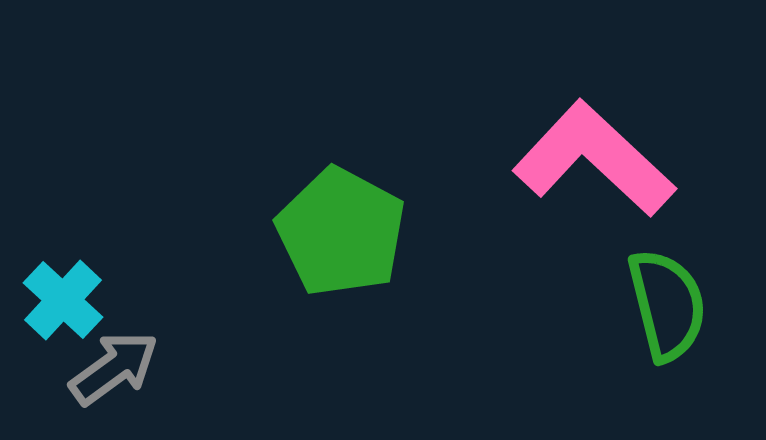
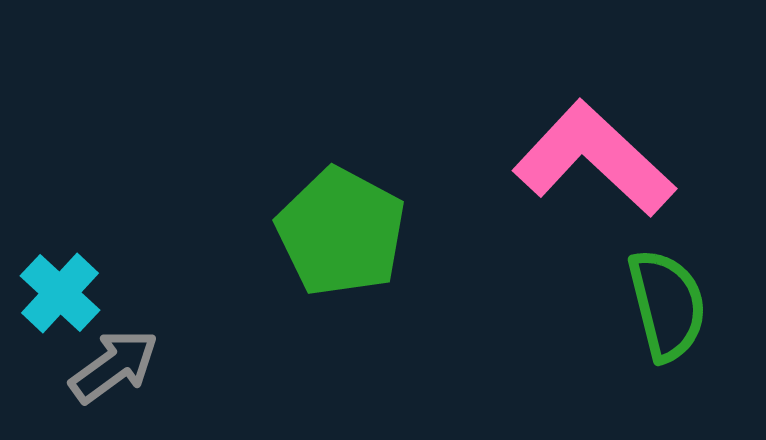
cyan cross: moved 3 px left, 7 px up
gray arrow: moved 2 px up
